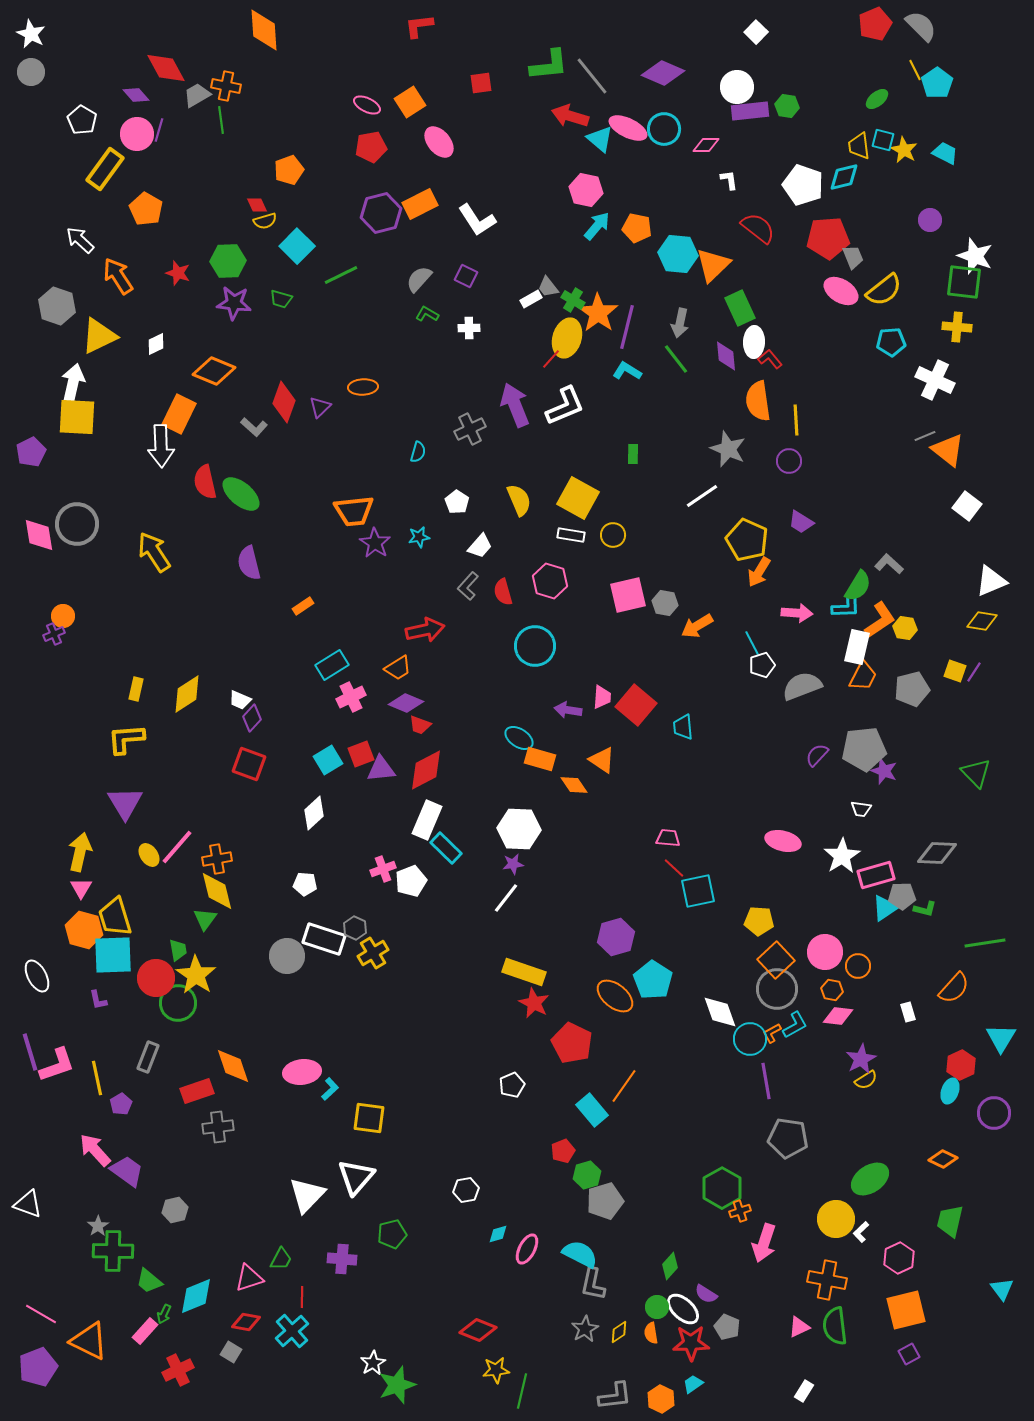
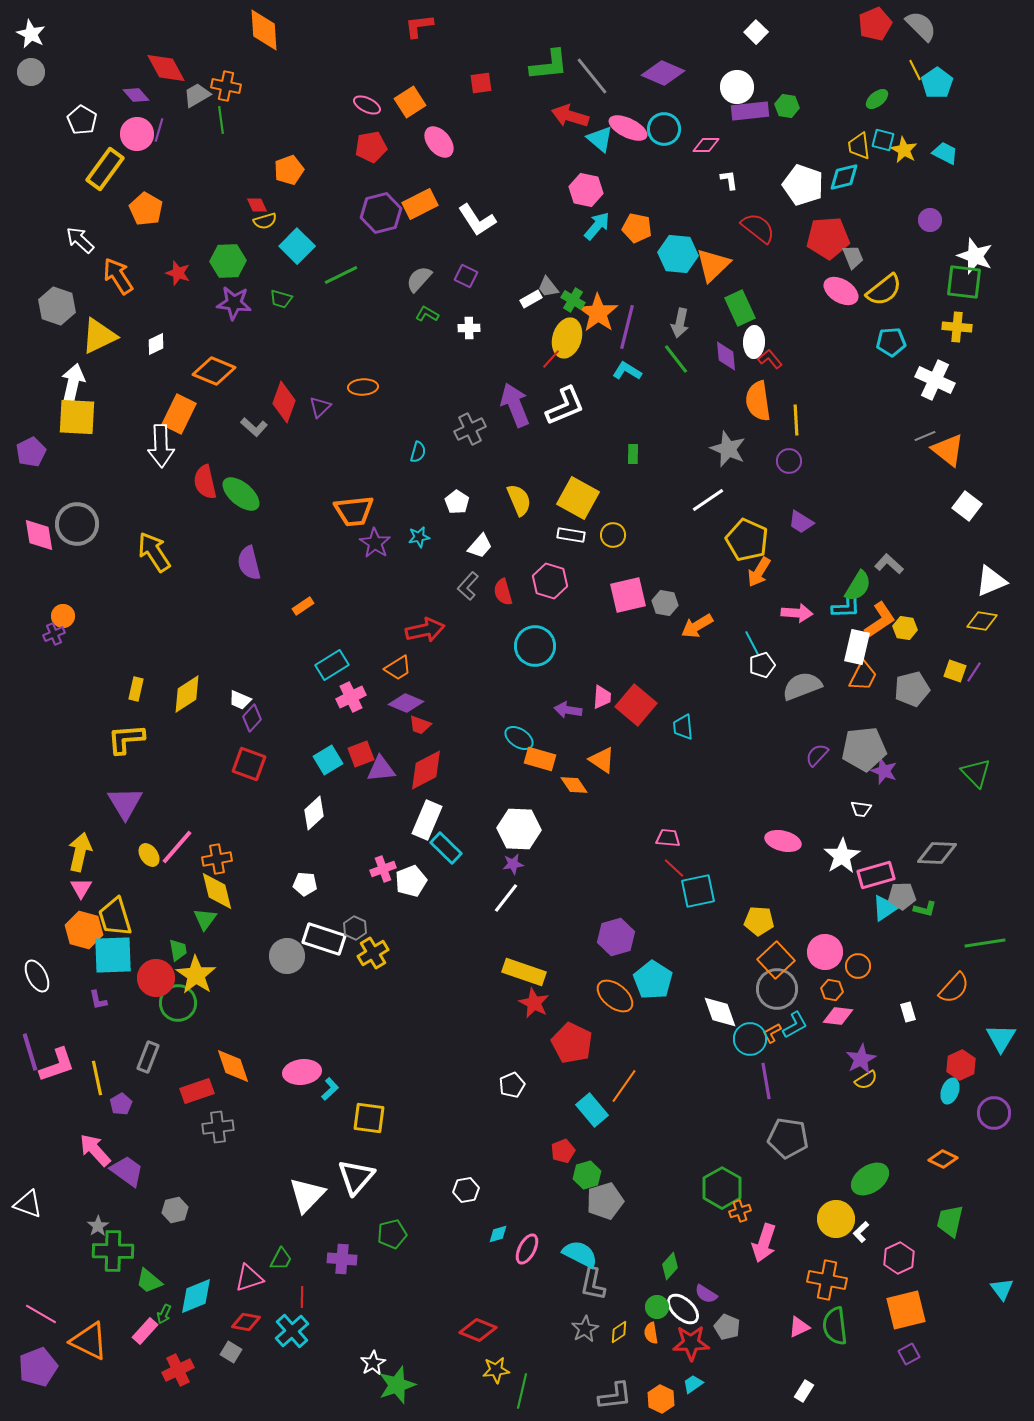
white line at (702, 496): moved 6 px right, 4 px down
